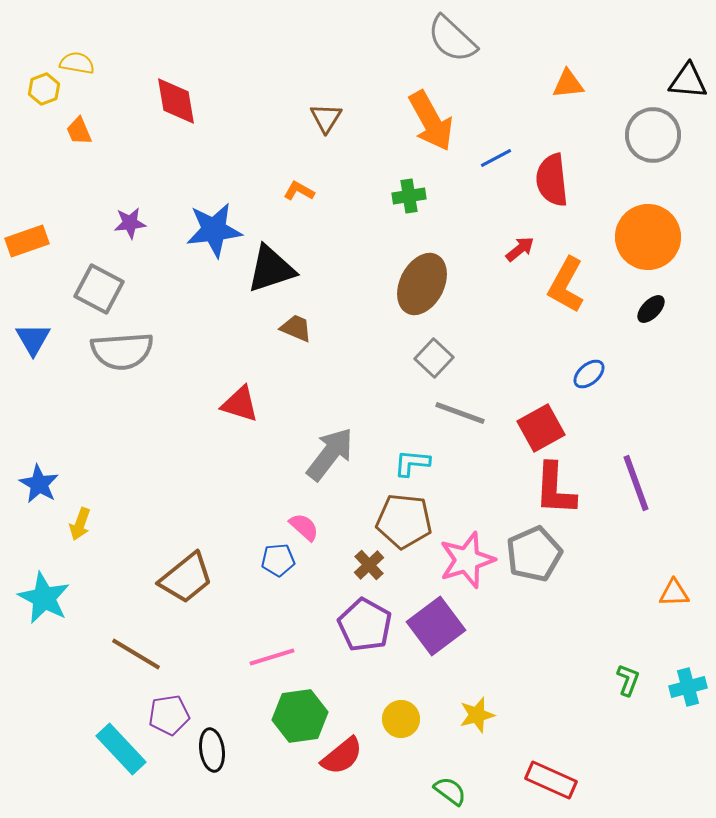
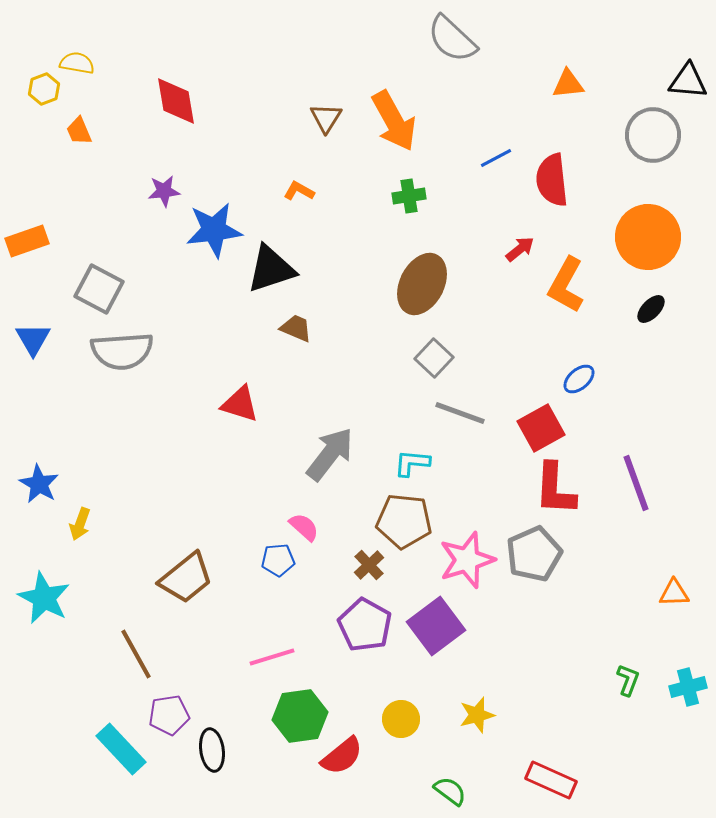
orange arrow at (431, 121): moved 37 px left
purple star at (130, 223): moved 34 px right, 32 px up
blue ellipse at (589, 374): moved 10 px left, 5 px down
brown line at (136, 654): rotated 30 degrees clockwise
